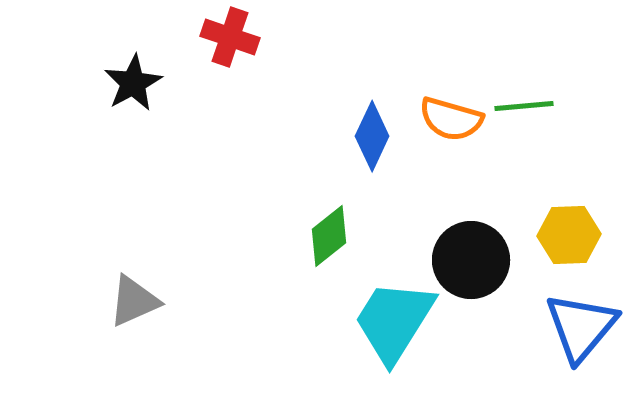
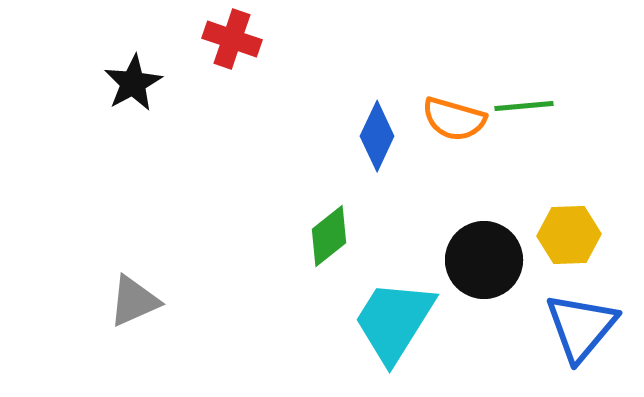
red cross: moved 2 px right, 2 px down
orange semicircle: moved 3 px right
blue diamond: moved 5 px right
black circle: moved 13 px right
